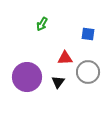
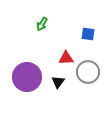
red triangle: moved 1 px right
